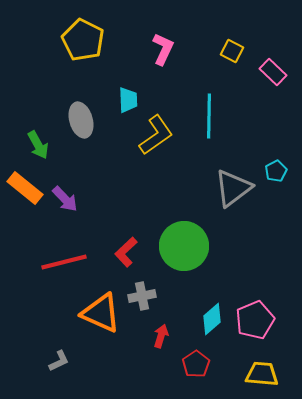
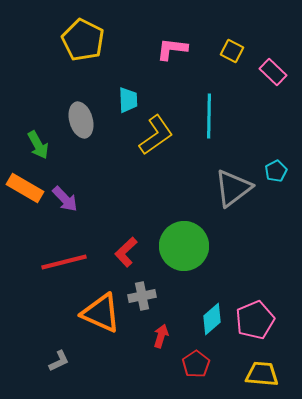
pink L-shape: moved 9 px right; rotated 108 degrees counterclockwise
orange rectangle: rotated 9 degrees counterclockwise
